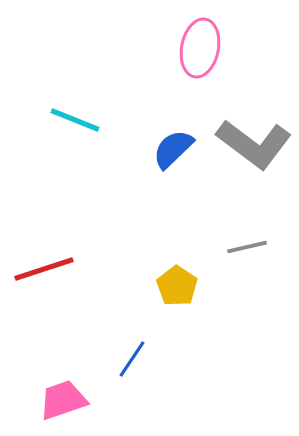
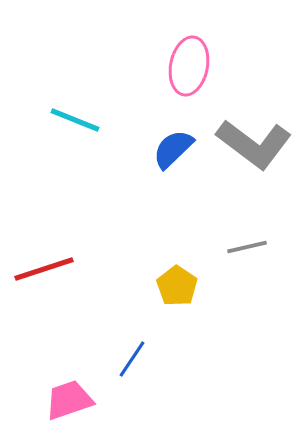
pink ellipse: moved 11 px left, 18 px down
pink trapezoid: moved 6 px right
